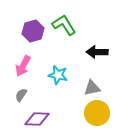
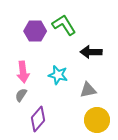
purple hexagon: moved 2 px right; rotated 15 degrees clockwise
black arrow: moved 6 px left
pink arrow: moved 6 px down; rotated 35 degrees counterclockwise
gray triangle: moved 4 px left, 2 px down
yellow circle: moved 7 px down
purple diamond: moved 1 px right; rotated 50 degrees counterclockwise
